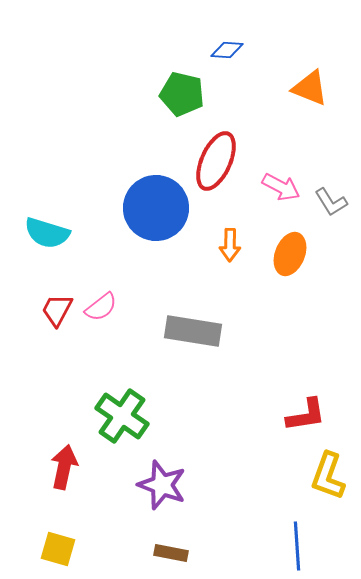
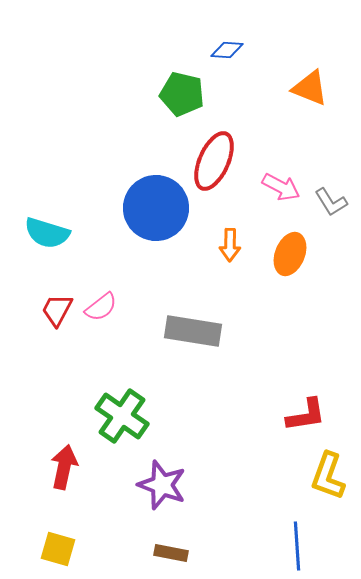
red ellipse: moved 2 px left
